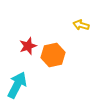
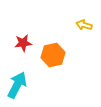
yellow arrow: moved 3 px right
red star: moved 5 px left, 3 px up; rotated 12 degrees clockwise
